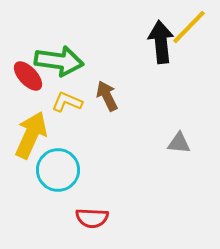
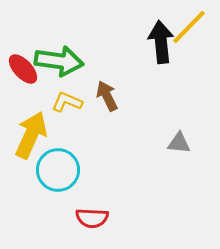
red ellipse: moved 5 px left, 7 px up
